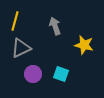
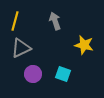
gray arrow: moved 5 px up
cyan square: moved 2 px right
